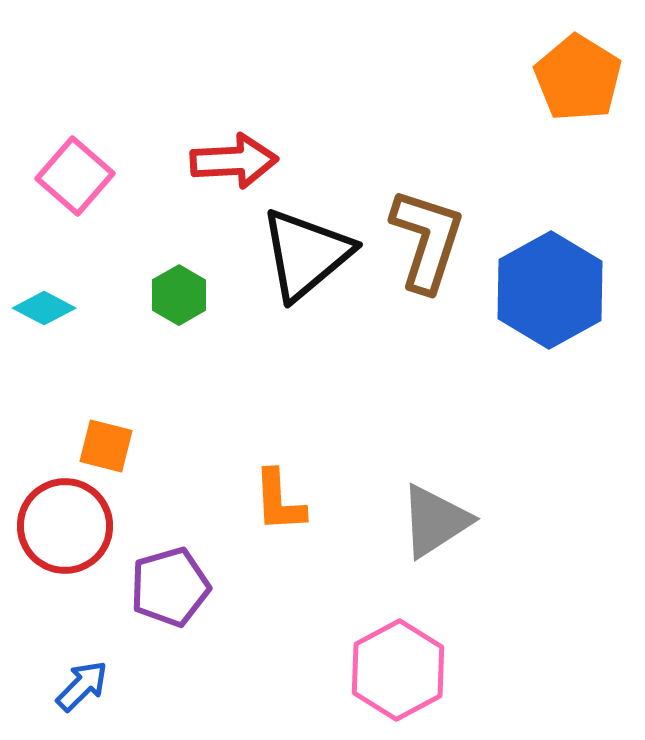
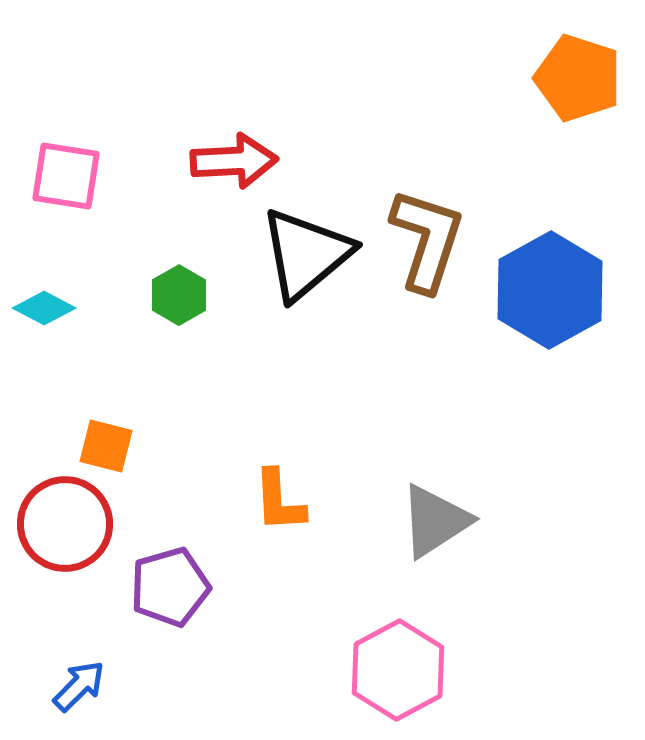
orange pentagon: rotated 14 degrees counterclockwise
pink square: moved 9 px left; rotated 32 degrees counterclockwise
red circle: moved 2 px up
blue arrow: moved 3 px left
